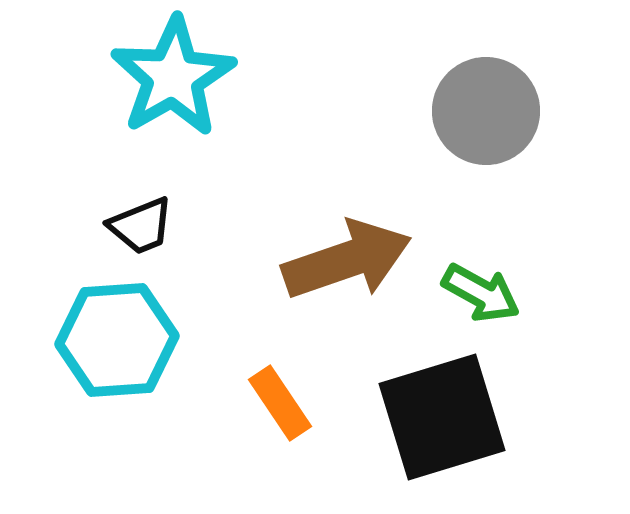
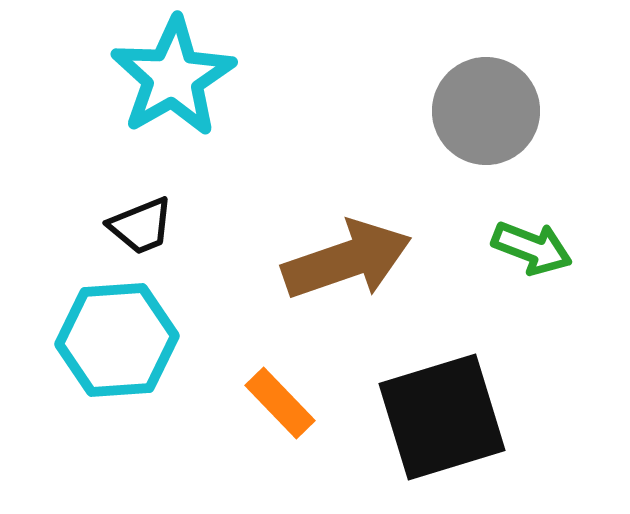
green arrow: moved 51 px right, 45 px up; rotated 8 degrees counterclockwise
orange rectangle: rotated 10 degrees counterclockwise
